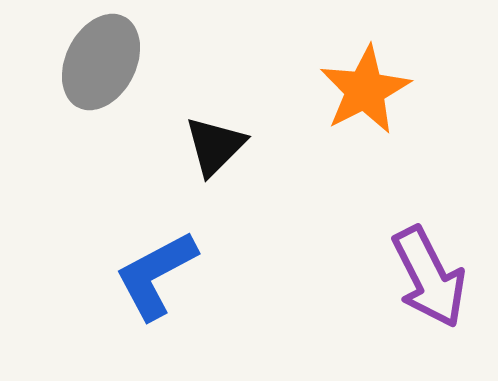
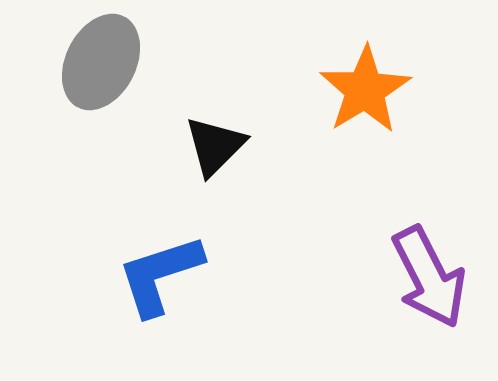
orange star: rotated 4 degrees counterclockwise
blue L-shape: moved 4 px right; rotated 10 degrees clockwise
